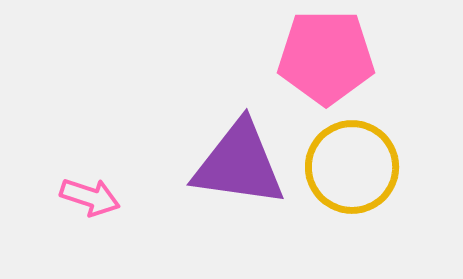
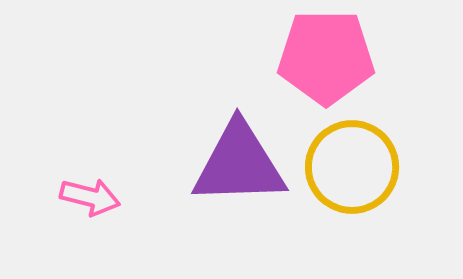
purple triangle: rotated 10 degrees counterclockwise
pink arrow: rotated 4 degrees counterclockwise
